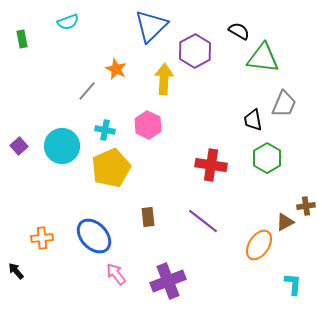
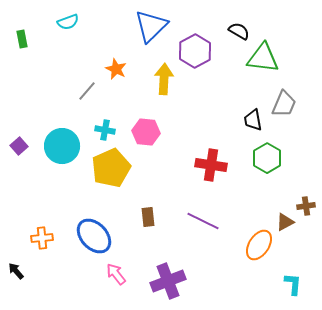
pink hexagon: moved 2 px left, 7 px down; rotated 20 degrees counterclockwise
purple line: rotated 12 degrees counterclockwise
